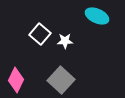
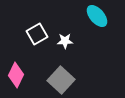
cyan ellipse: rotated 25 degrees clockwise
white square: moved 3 px left; rotated 20 degrees clockwise
pink diamond: moved 5 px up
